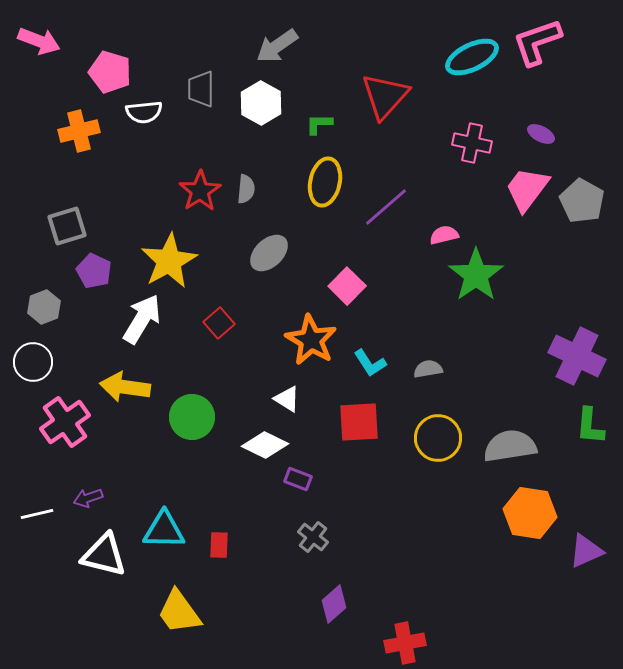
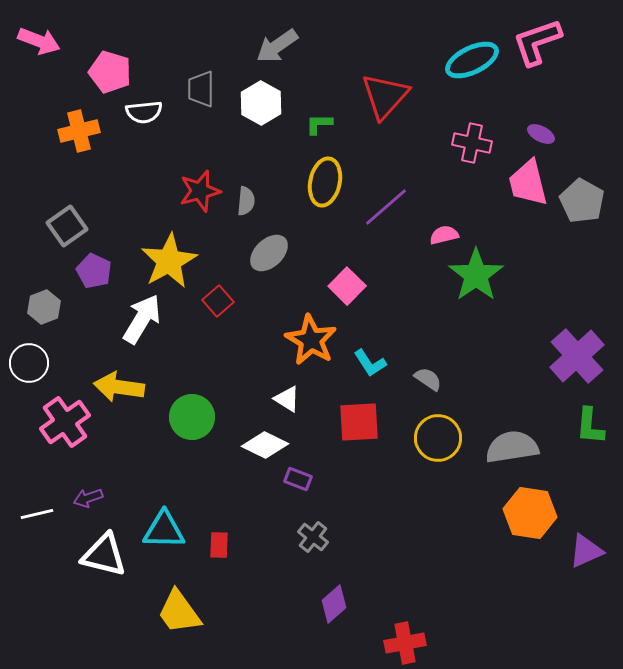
cyan ellipse at (472, 57): moved 3 px down
gray semicircle at (246, 189): moved 12 px down
pink trapezoid at (527, 189): moved 1 px right, 6 px up; rotated 51 degrees counterclockwise
red star at (200, 191): rotated 18 degrees clockwise
gray square at (67, 226): rotated 18 degrees counterclockwise
red square at (219, 323): moved 1 px left, 22 px up
purple cross at (577, 356): rotated 22 degrees clockwise
white circle at (33, 362): moved 4 px left, 1 px down
gray semicircle at (428, 369): moved 10 px down; rotated 44 degrees clockwise
yellow arrow at (125, 387): moved 6 px left
gray semicircle at (510, 446): moved 2 px right, 1 px down
